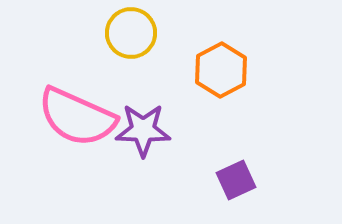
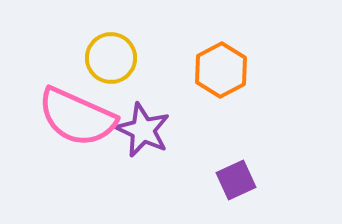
yellow circle: moved 20 px left, 25 px down
purple star: rotated 24 degrees clockwise
